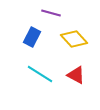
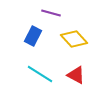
blue rectangle: moved 1 px right, 1 px up
